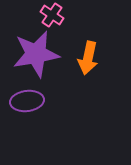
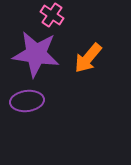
purple star: rotated 18 degrees clockwise
orange arrow: rotated 28 degrees clockwise
